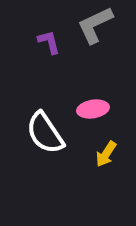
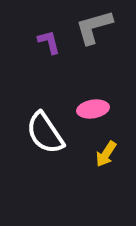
gray L-shape: moved 1 px left, 2 px down; rotated 9 degrees clockwise
